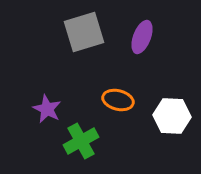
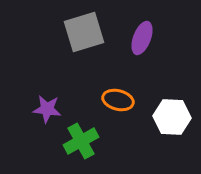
purple ellipse: moved 1 px down
purple star: rotated 20 degrees counterclockwise
white hexagon: moved 1 px down
